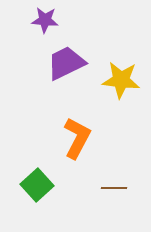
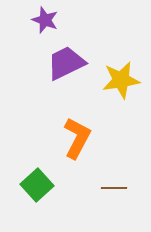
purple star: rotated 16 degrees clockwise
yellow star: rotated 15 degrees counterclockwise
